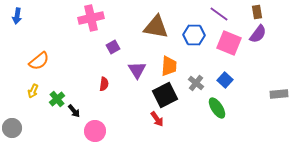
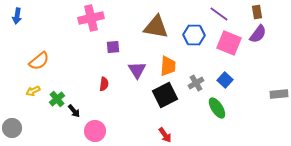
purple square: rotated 24 degrees clockwise
orange trapezoid: moved 1 px left
gray cross: rotated 21 degrees clockwise
yellow arrow: rotated 40 degrees clockwise
red arrow: moved 8 px right, 16 px down
